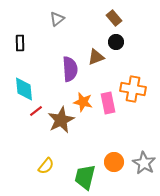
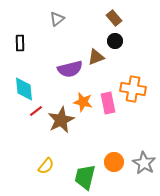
black circle: moved 1 px left, 1 px up
purple semicircle: rotated 80 degrees clockwise
